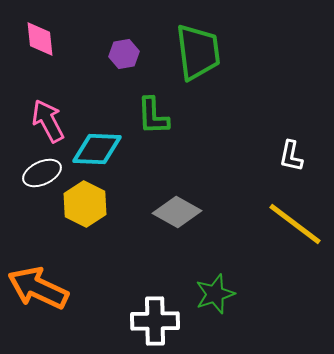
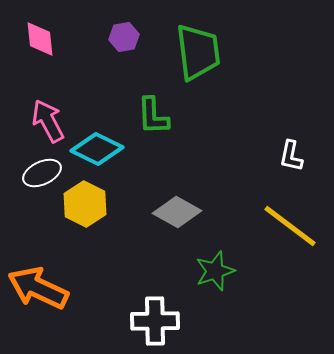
purple hexagon: moved 17 px up
cyan diamond: rotated 24 degrees clockwise
yellow line: moved 5 px left, 2 px down
green star: moved 23 px up
